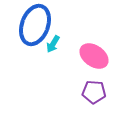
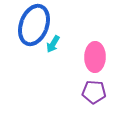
blue ellipse: moved 1 px left
pink ellipse: moved 1 px right, 1 px down; rotated 56 degrees clockwise
